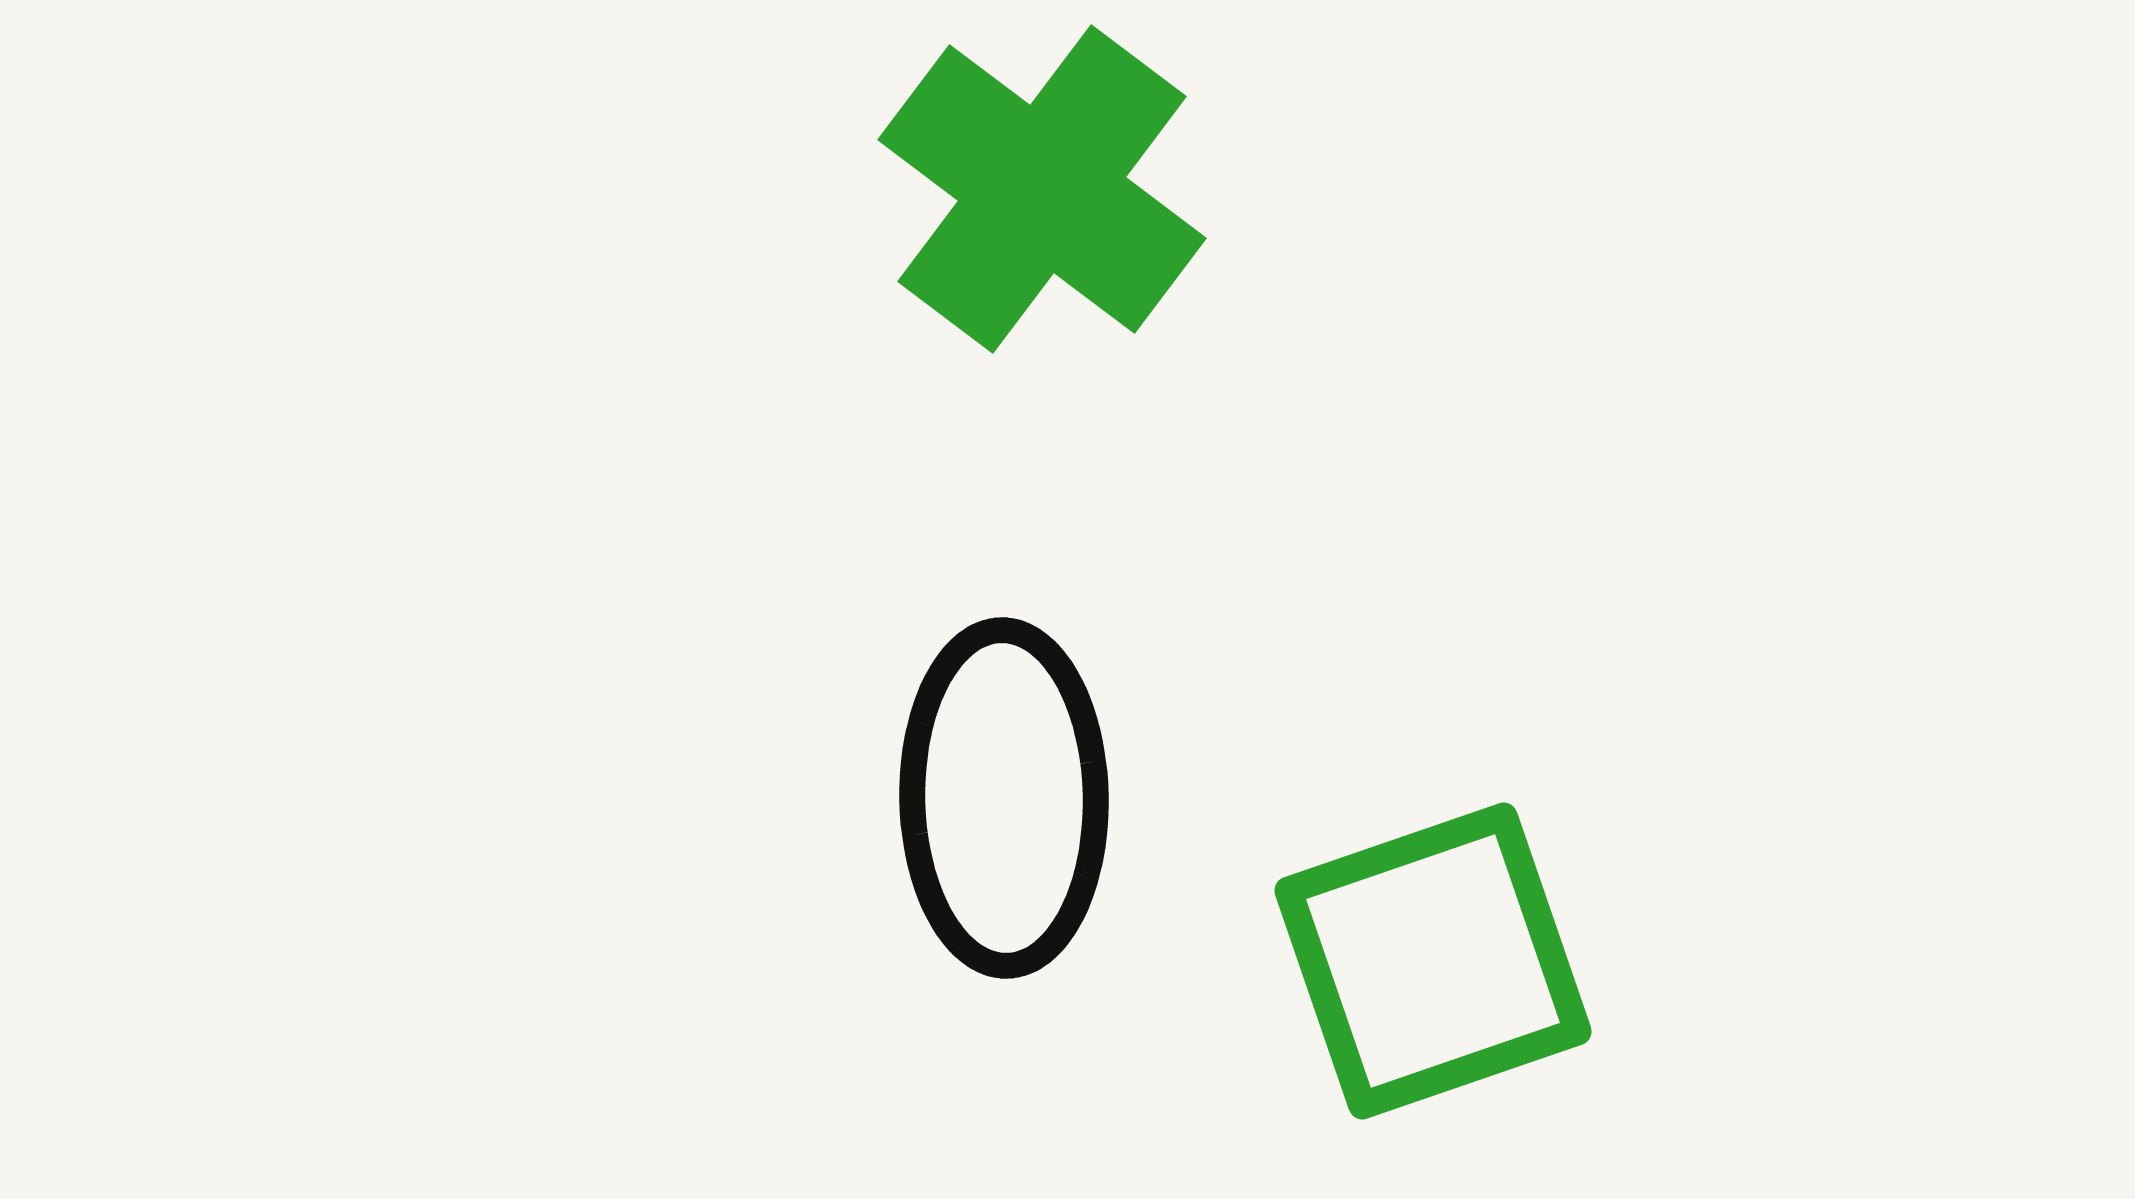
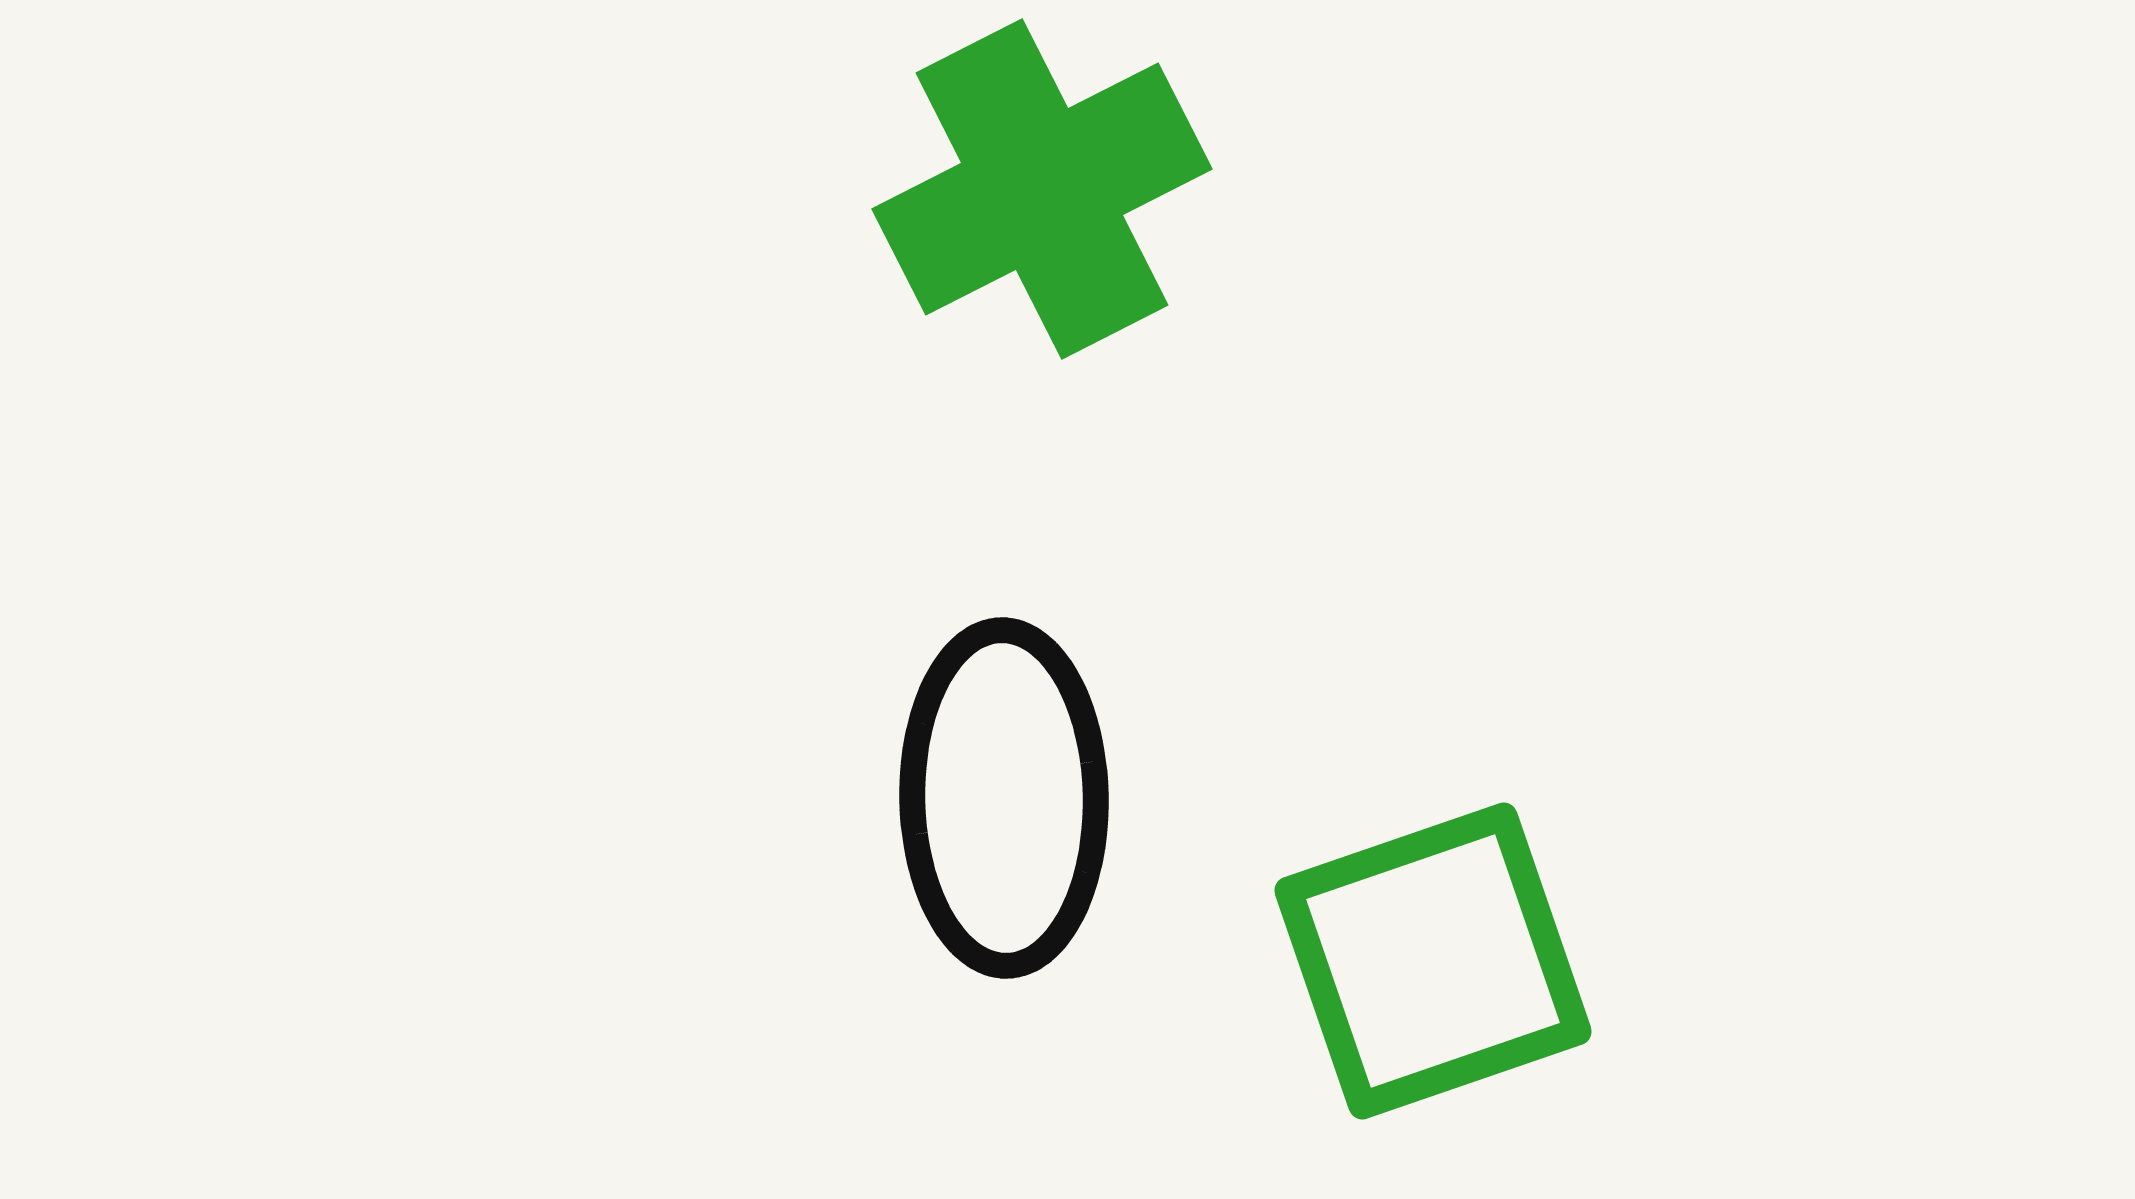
green cross: rotated 26 degrees clockwise
